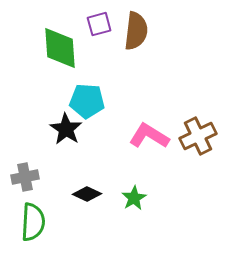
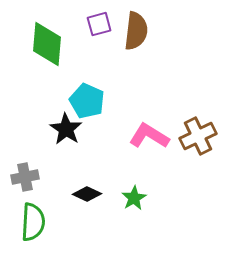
green diamond: moved 13 px left, 4 px up; rotated 9 degrees clockwise
cyan pentagon: rotated 20 degrees clockwise
